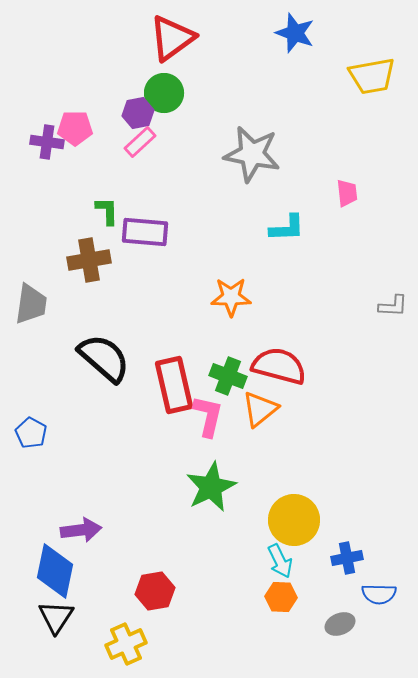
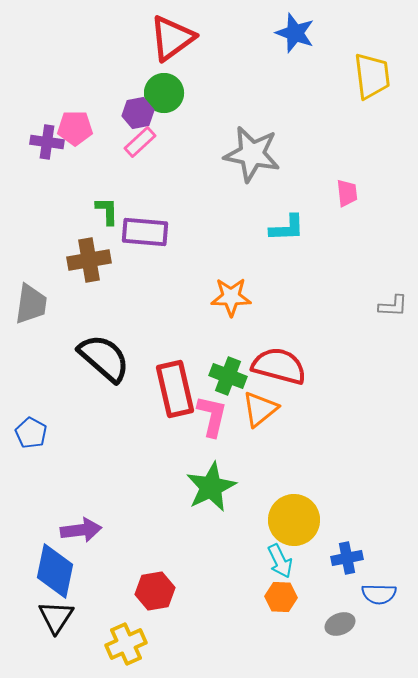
yellow trapezoid: rotated 87 degrees counterclockwise
red rectangle: moved 1 px right, 4 px down
pink L-shape: moved 4 px right
